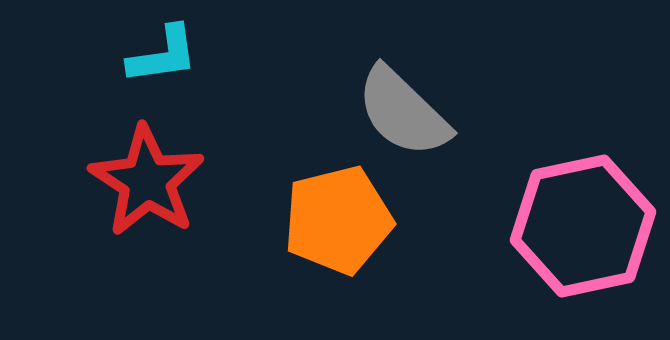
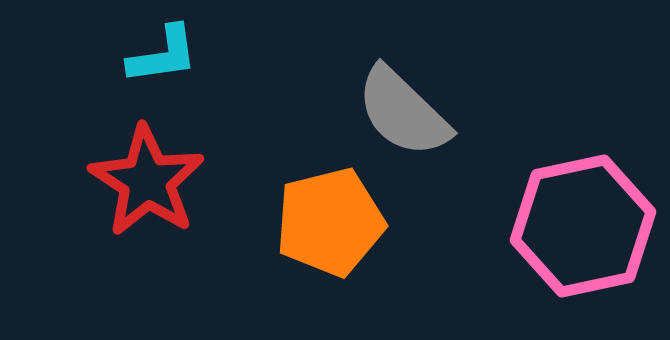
orange pentagon: moved 8 px left, 2 px down
